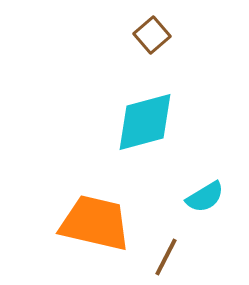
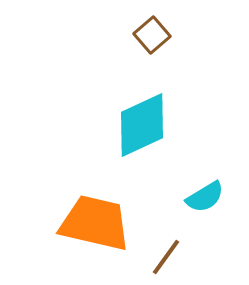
cyan diamond: moved 3 px left, 3 px down; rotated 10 degrees counterclockwise
brown line: rotated 9 degrees clockwise
